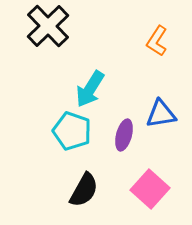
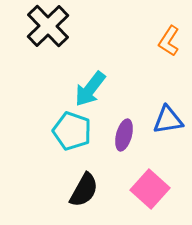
orange L-shape: moved 12 px right
cyan arrow: rotated 6 degrees clockwise
blue triangle: moved 7 px right, 6 px down
